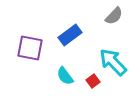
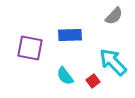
blue rectangle: rotated 35 degrees clockwise
